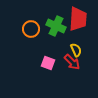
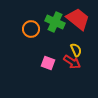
red trapezoid: rotated 55 degrees counterclockwise
green cross: moved 1 px left, 4 px up
red arrow: rotated 12 degrees counterclockwise
